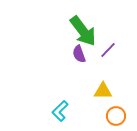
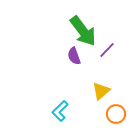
purple line: moved 1 px left
purple semicircle: moved 5 px left, 2 px down
yellow triangle: moved 2 px left; rotated 42 degrees counterclockwise
orange circle: moved 2 px up
